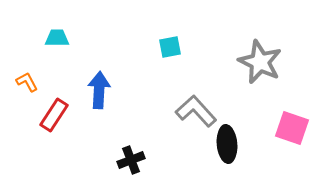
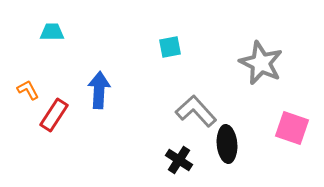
cyan trapezoid: moved 5 px left, 6 px up
gray star: moved 1 px right, 1 px down
orange L-shape: moved 1 px right, 8 px down
black cross: moved 48 px right; rotated 36 degrees counterclockwise
